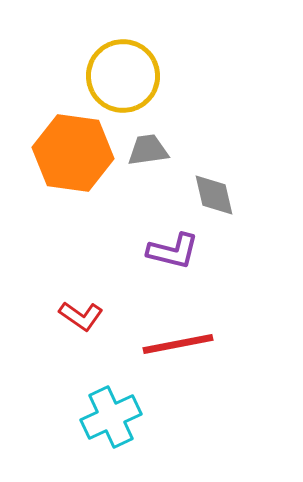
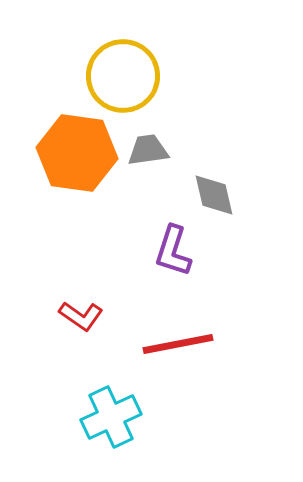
orange hexagon: moved 4 px right
purple L-shape: rotated 94 degrees clockwise
